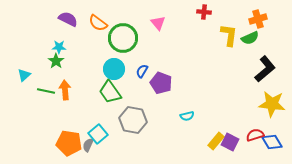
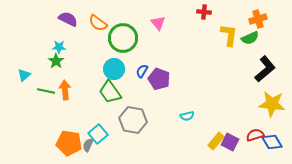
purple pentagon: moved 2 px left, 4 px up
